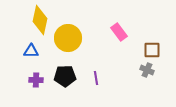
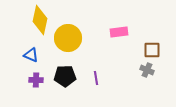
pink rectangle: rotated 60 degrees counterclockwise
blue triangle: moved 4 px down; rotated 21 degrees clockwise
